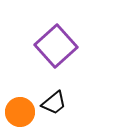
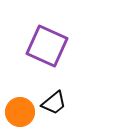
purple square: moved 9 px left; rotated 24 degrees counterclockwise
